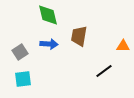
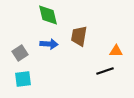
orange triangle: moved 7 px left, 5 px down
gray square: moved 1 px down
black line: moved 1 px right; rotated 18 degrees clockwise
